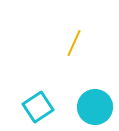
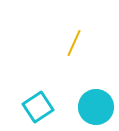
cyan circle: moved 1 px right
